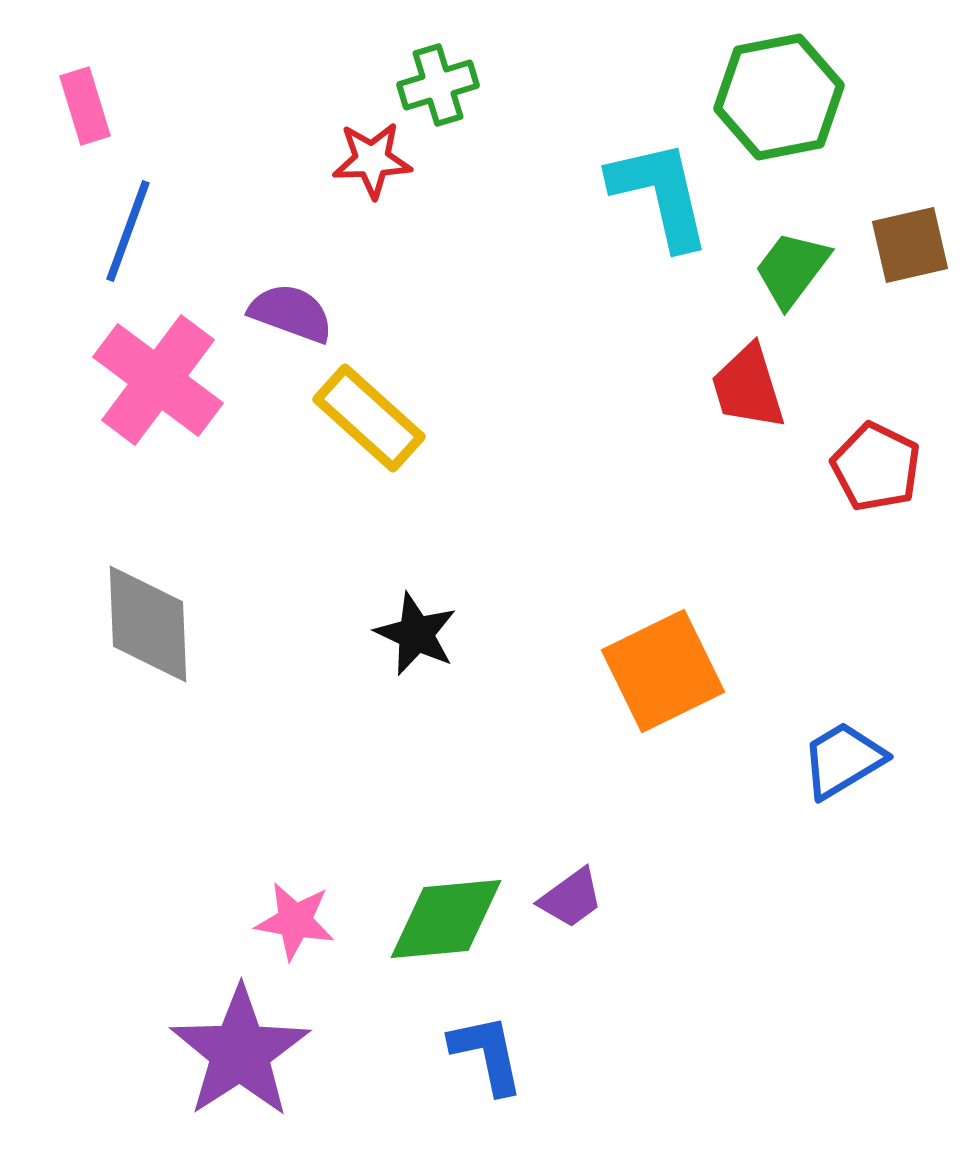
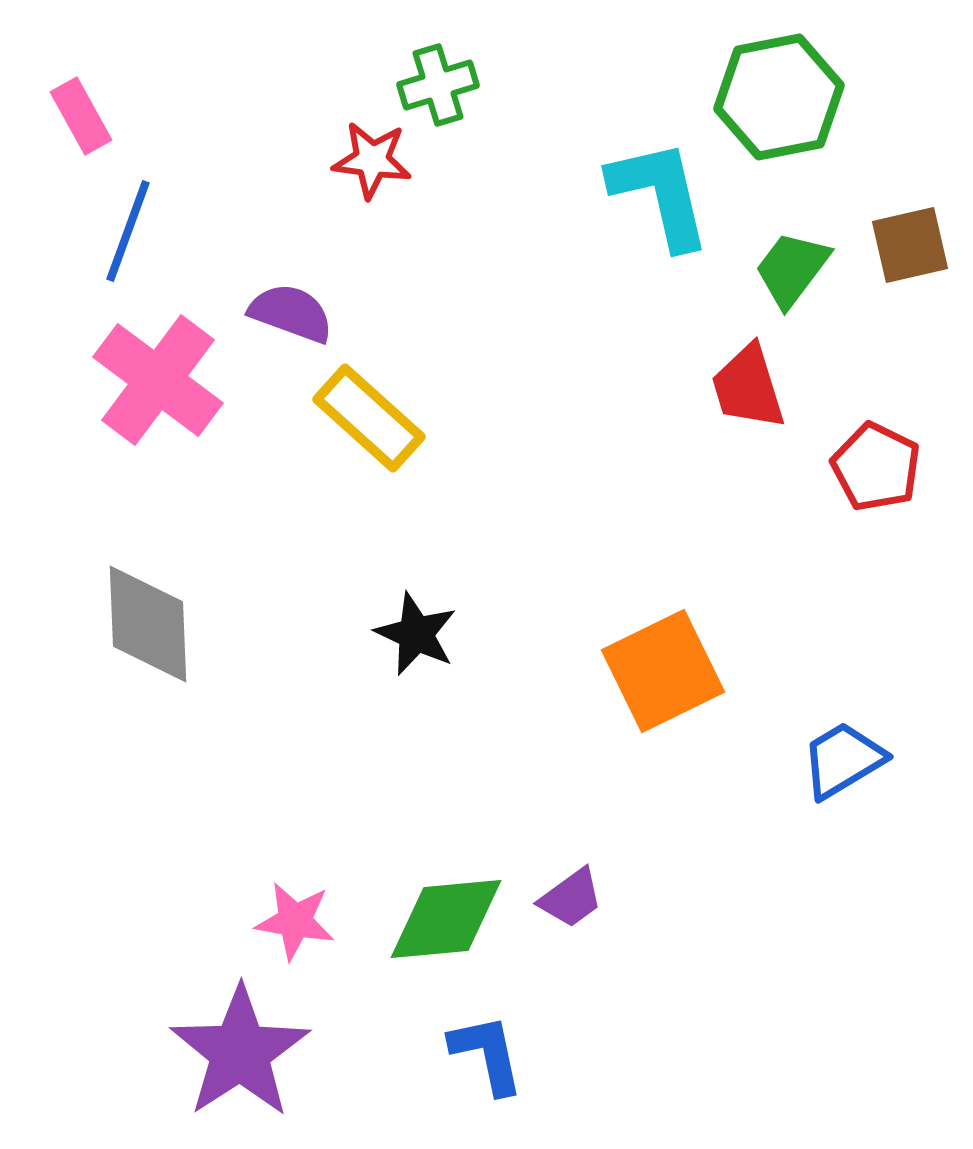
pink rectangle: moved 4 px left, 10 px down; rotated 12 degrees counterclockwise
red star: rotated 10 degrees clockwise
